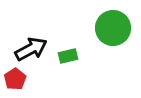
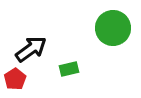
black arrow: rotated 8 degrees counterclockwise
green rectangle: moved 1 px right, 13 px down
